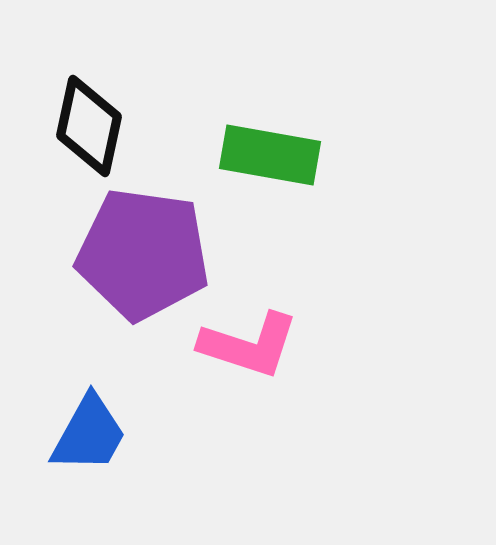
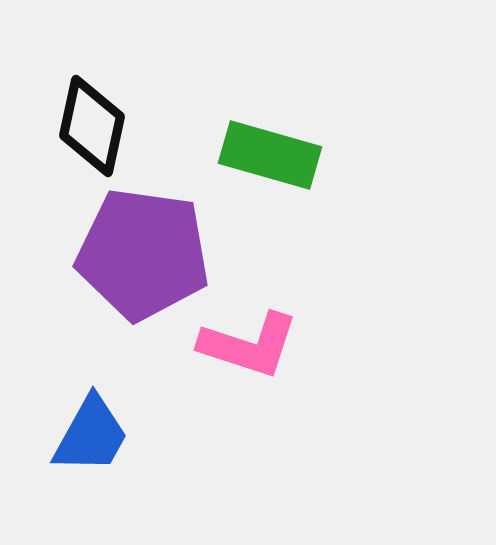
black diamond: moved 3 px right
green rectangle: rotated 6 degrees clockwise
blue trapezoid: moved 2 px right, 1 px down
